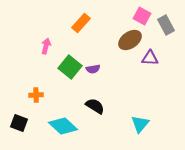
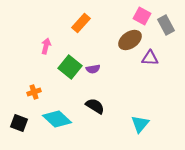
orange cross: moved 2 px left, 3 px up; rotated 16 degrees counterclockwise
cyan diamond: moved 6 px left, 7 px up
